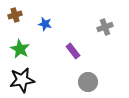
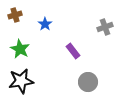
blue star: rotated 24 degrees clockwise
black star: moved 1 px left, 1 px down
